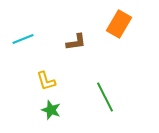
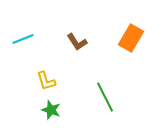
orange rectangle: moved 12 px right, 14 px down
brown L-shape: moved 1 px right; rotated 65 degrees clockwise
